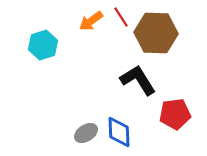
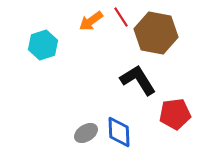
brown hexagon: rotated 9 degrees clockwise
